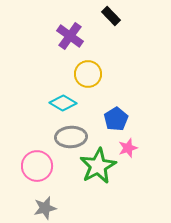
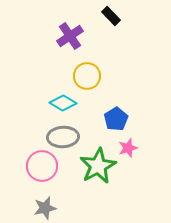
purple cross: rotated 20 degrees clockwise
yellow circle: moved 1 px left, 2 px down
gray ellipse: moved 8 px left
pink circle: moved 5 px right
